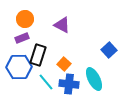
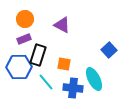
purple rectangle: moved 2 px right, 1 px down
orange square: rotated 32 degrees counterclockwise
blue cross: moved 4 px right, 4 px down
